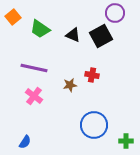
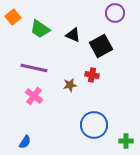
black square: moved 10 px down
